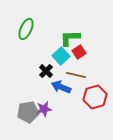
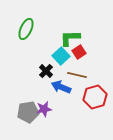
brown line: moved 1 px right
